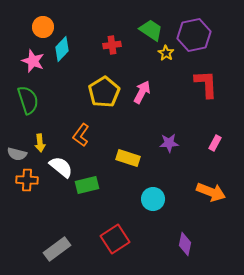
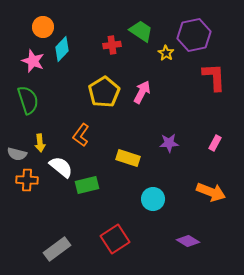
green trapezoid: moved 10 px left, 1 px down
red L-shape: moved 8 px right, 7 px up
purple diamond: moved 3 px right, 3 px up; rotated 70 degrees counterclockwise
